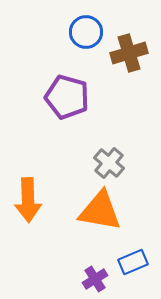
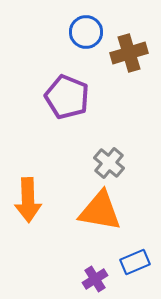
purple pentagon: rotated 6 degrees clockwise
blue rectangle: moved 2 px right
